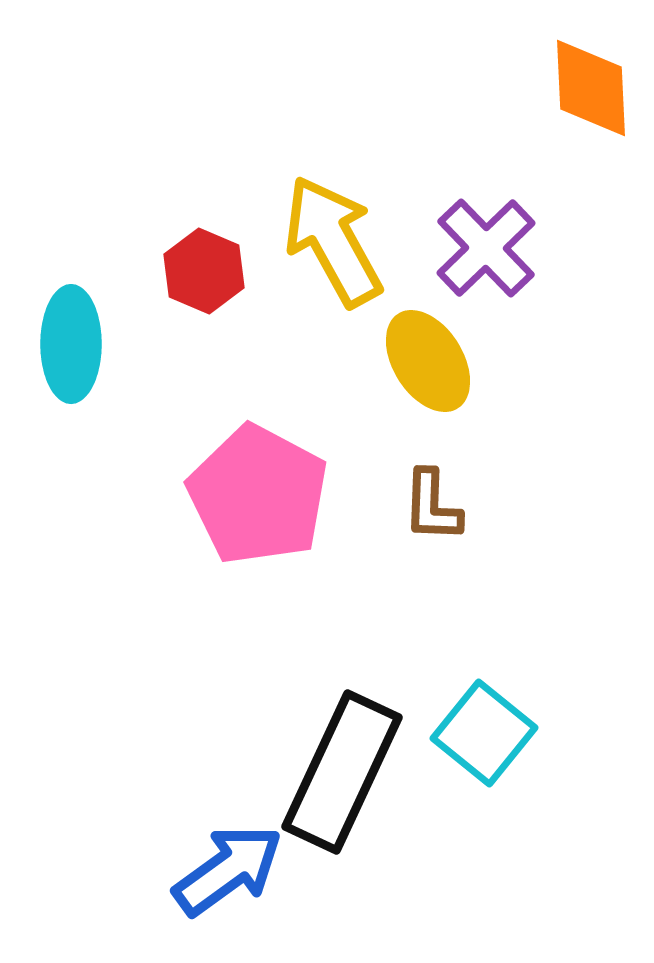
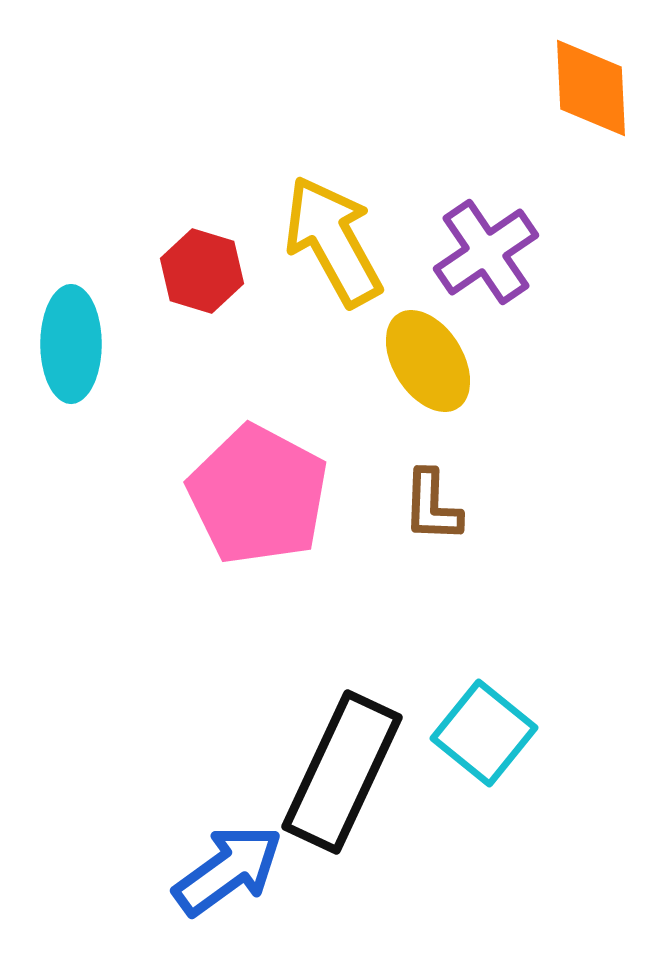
purple cross: moved 4 px down; rotated 10 degrees clockwise
red hexagon: moved 2 px left; rotated 6 degrees counterclockwise
